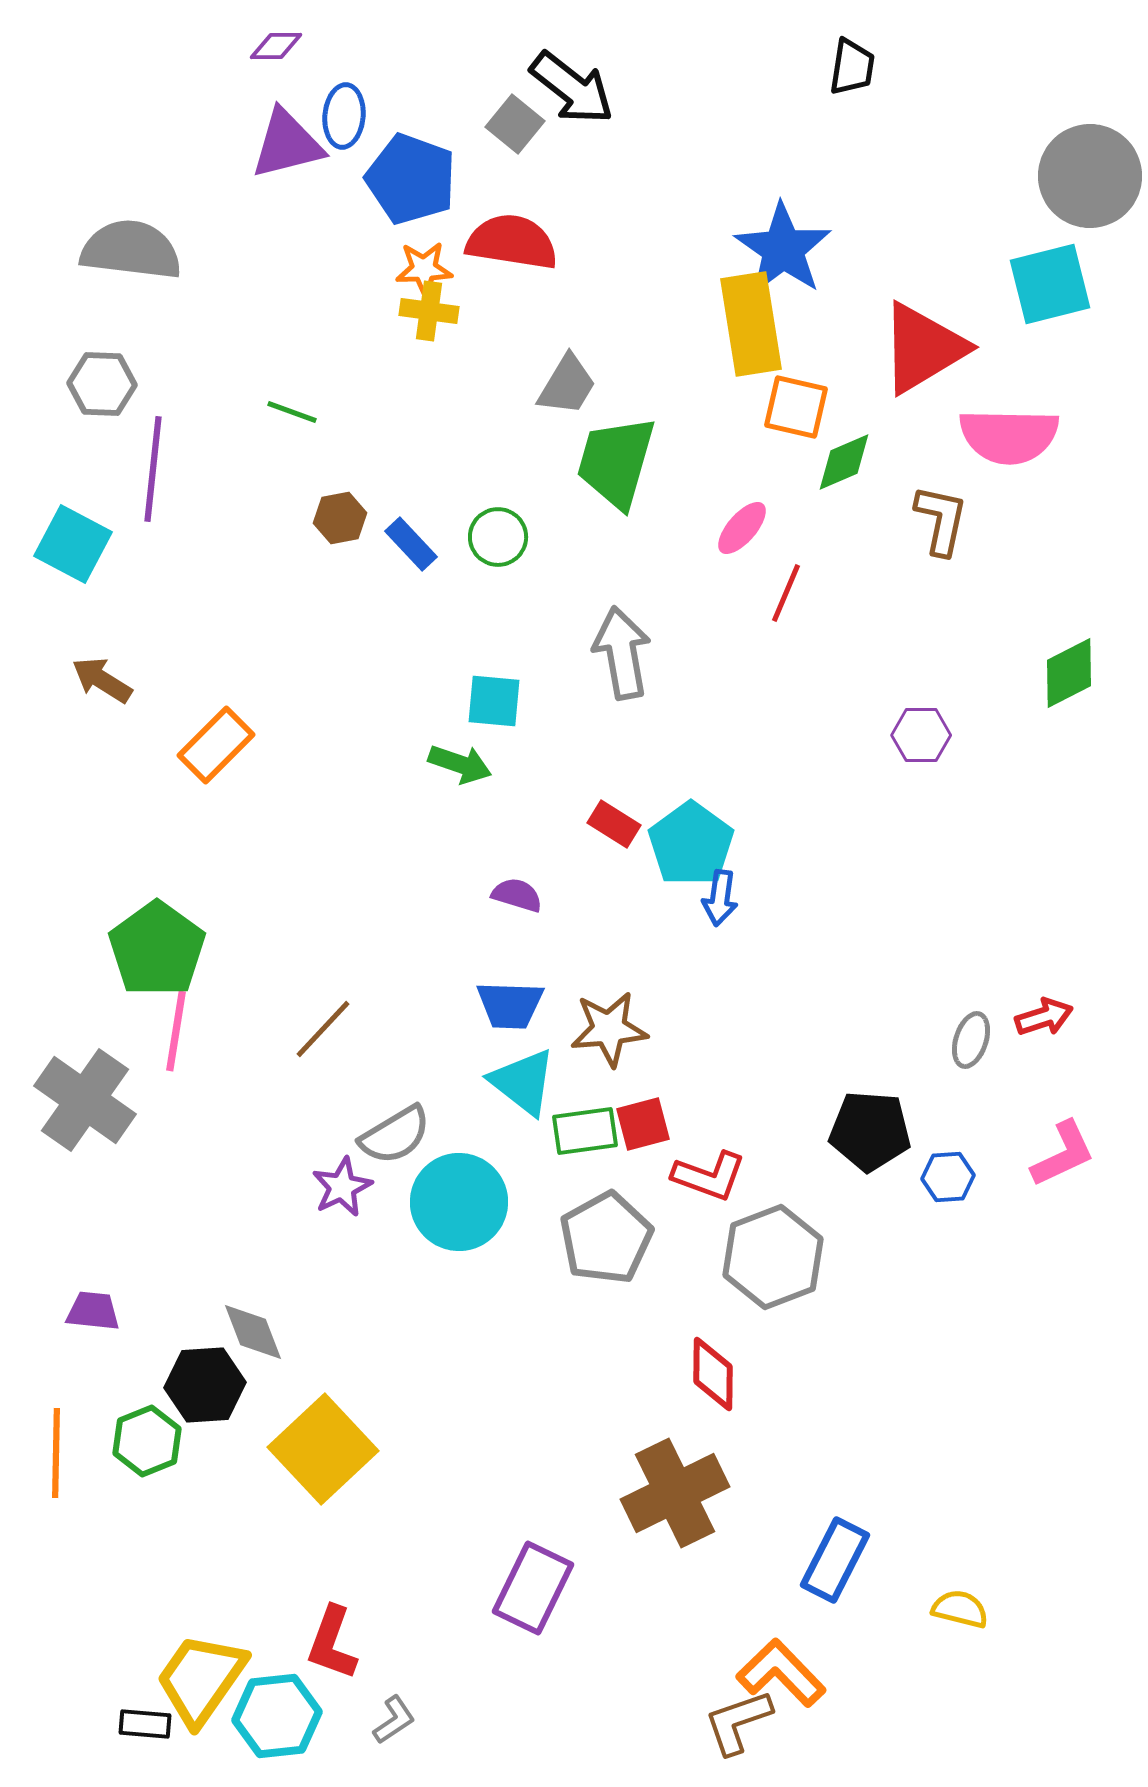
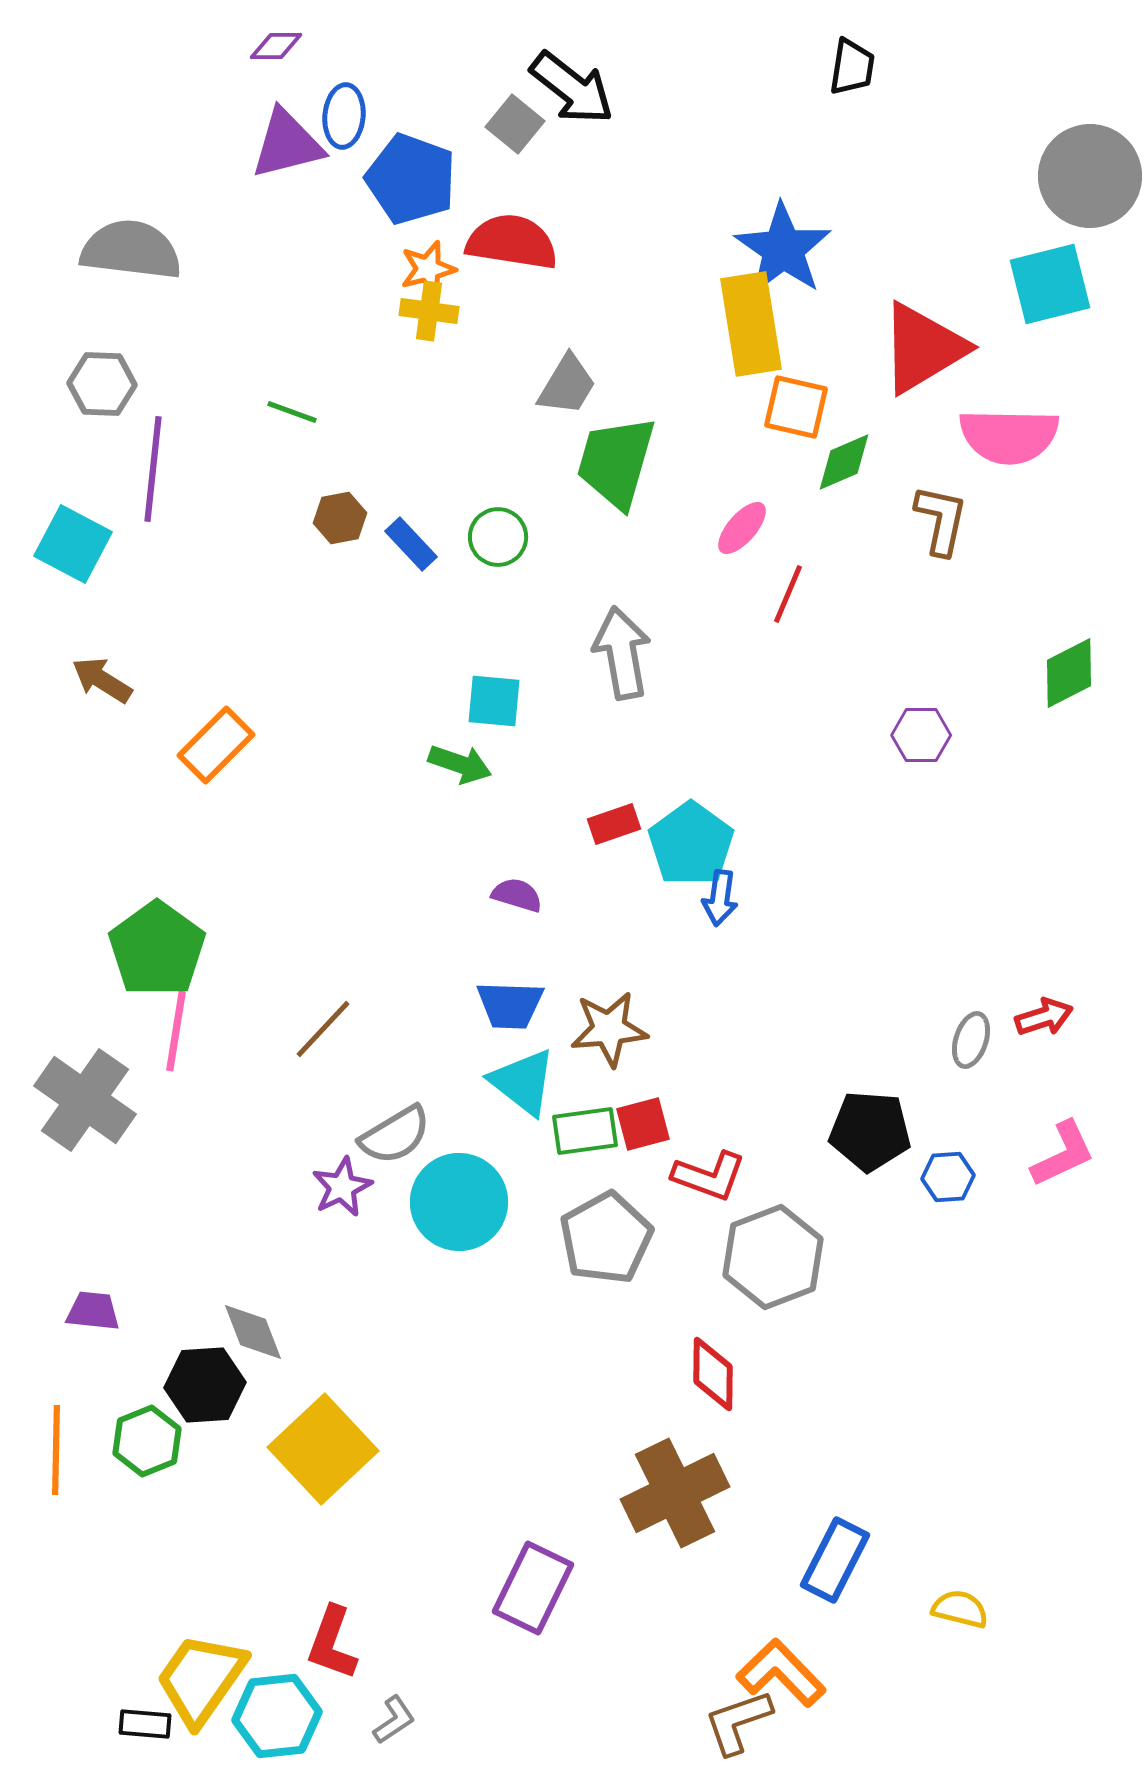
orange star at (424, 269): moved 4 px right; rotated 12 degrees counterclockwise
red line at (786, 593): moved 2 px right, 1 px down
red rectangle at (614, 824): rotated 51 degrees counterclockwise
orange line at (56, 1453): moved 3 px up
